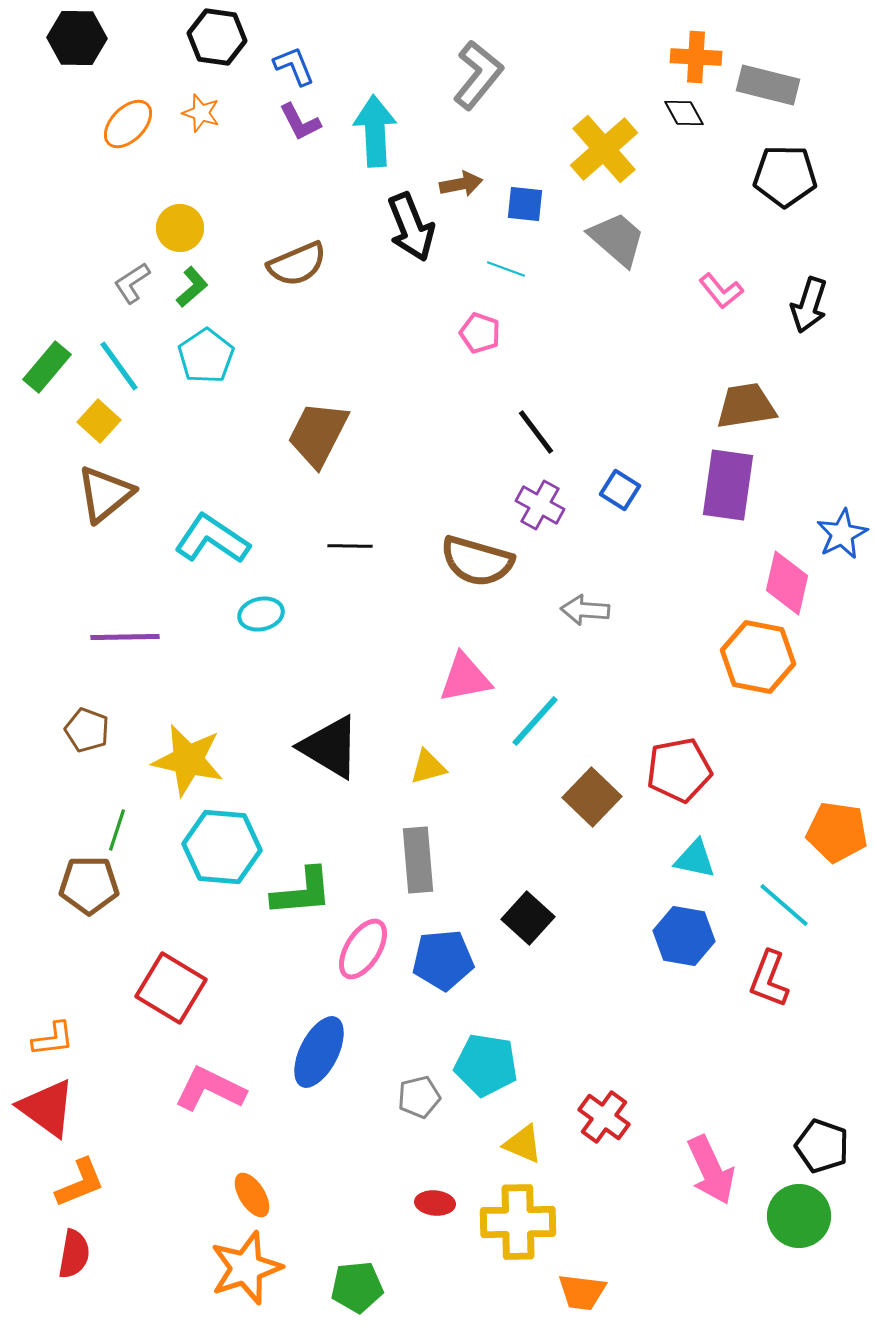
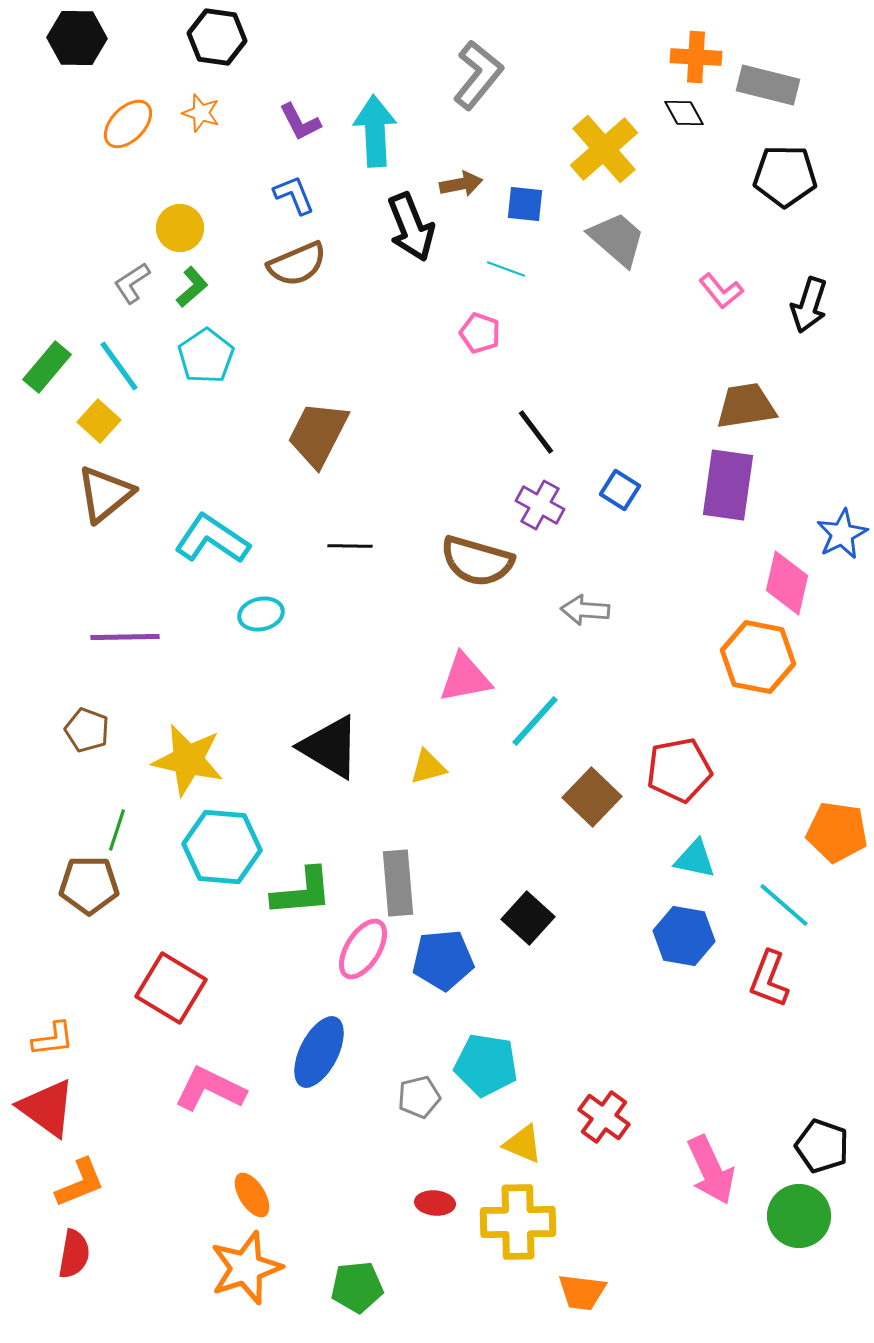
blue L-shape at (294, 66): moved 129 px down
gray rectangle at (418, 860): moved 20 px left, 23 px down
